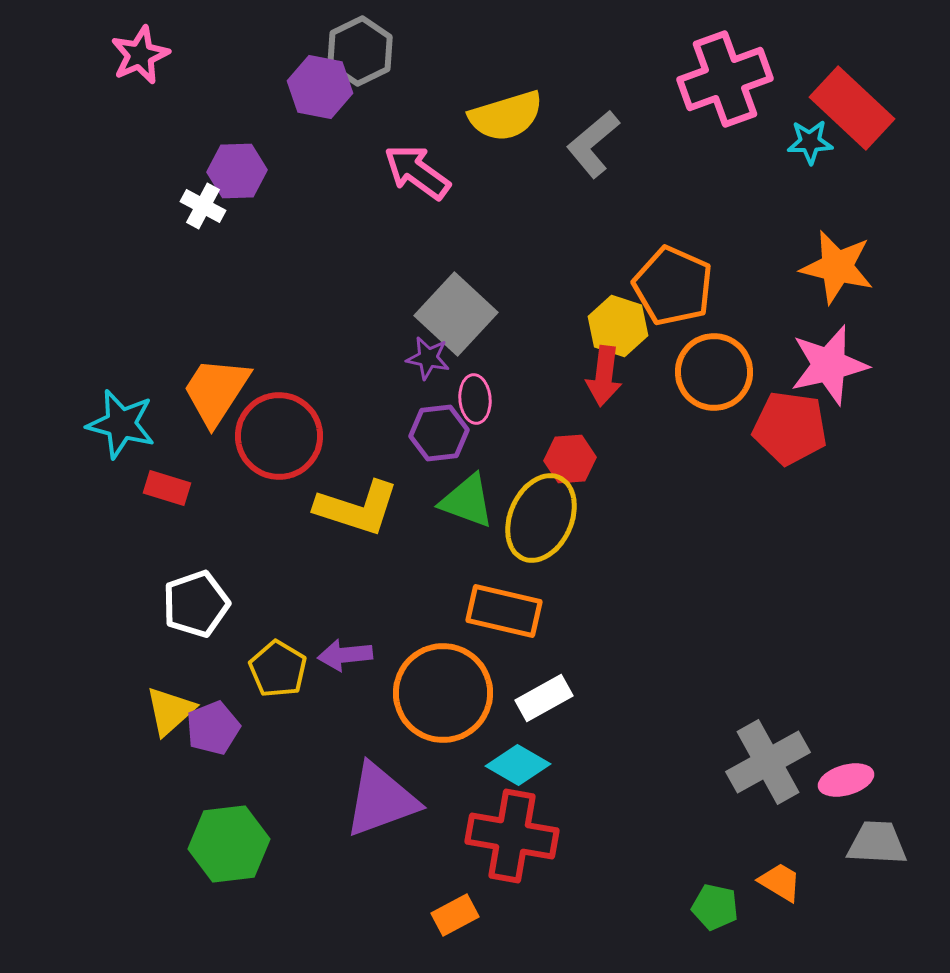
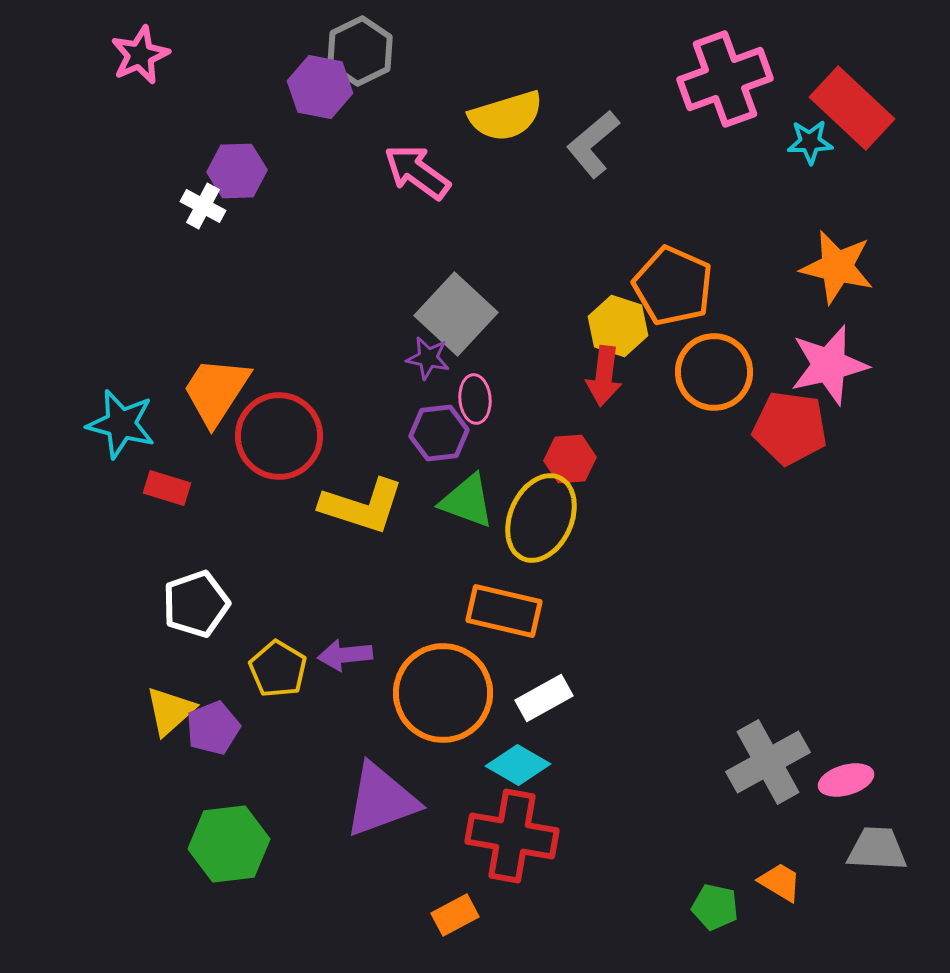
yellow L-shape at (357, 508): moved 5 px right, 2 px up
gray trapezoid at (877, 843): moved 6 px down
